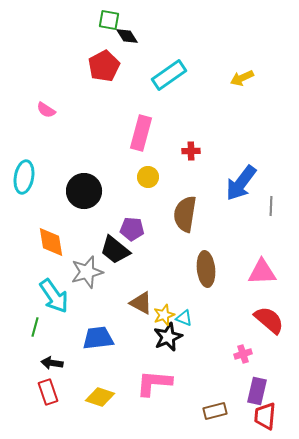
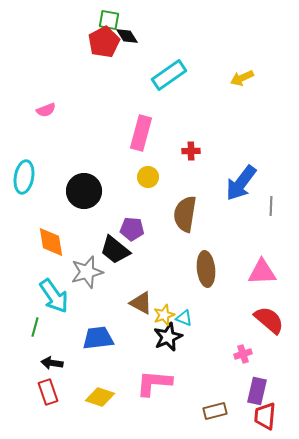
red pentagon: moved 24 px up
pink semicircle: rotated 54 degrees counterclockwise
